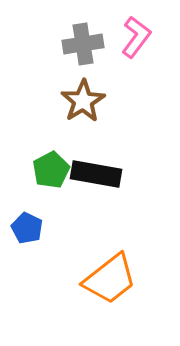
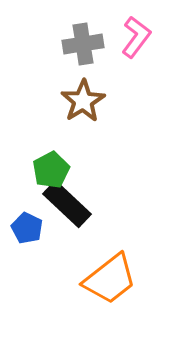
black rectangle: moved 29 px left, 30 px down; rotated 33 degrees clockwise
